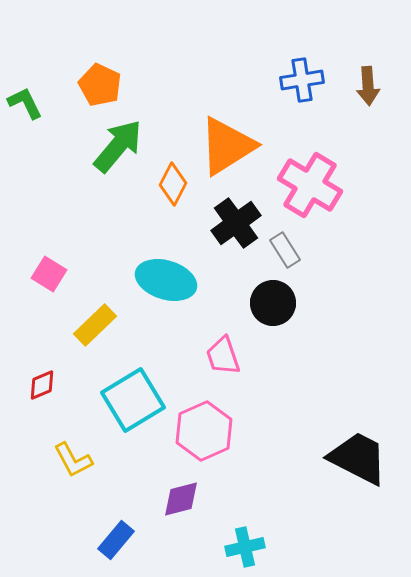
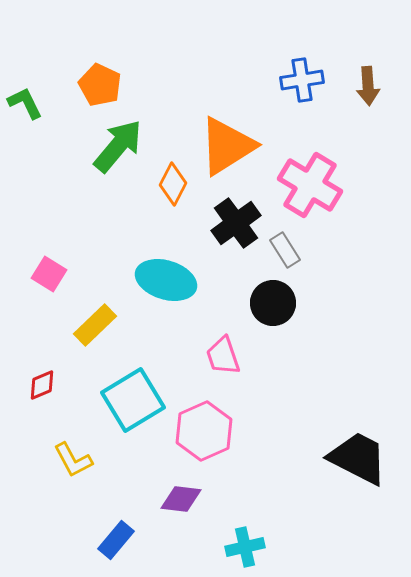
purple diamond: rotated 21 degrees clockwise
